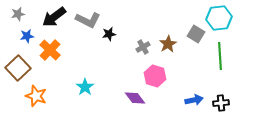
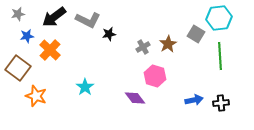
brown square: rotated 10 degrees counterclockwise
